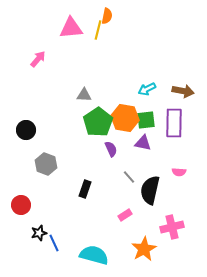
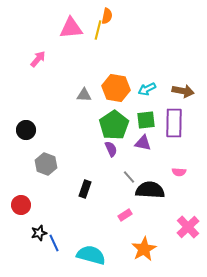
orange hexagon: moved 9 px left, 30 px up
green pentagon: moved 16 px right, 3 px down
black semicircle: rotated 80 degrees clockwise
pink cross: moved 16 px right; rotated 30 degrees counterclockwise
cyan semicircle: moved 3 px left
